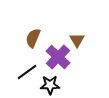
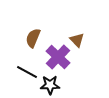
brown triangle: rotated 14 degrees counterclockwise
black line: rotated 65 degrees clockwise
